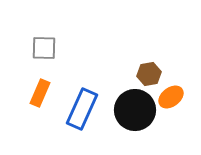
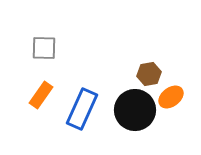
orange rectangle: moved 1 px right, 2 px down; rotated 12 degrees clockwise
